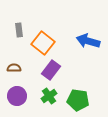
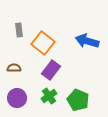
blue arrow: moved 1 px left
purple circle: moved 2 px down
green pentagon: rotated 15 degrees clockwise
